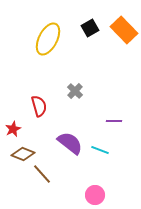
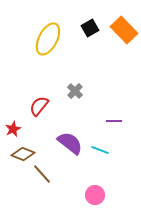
red semicircle: rotated 125 degrees counterclockwise
